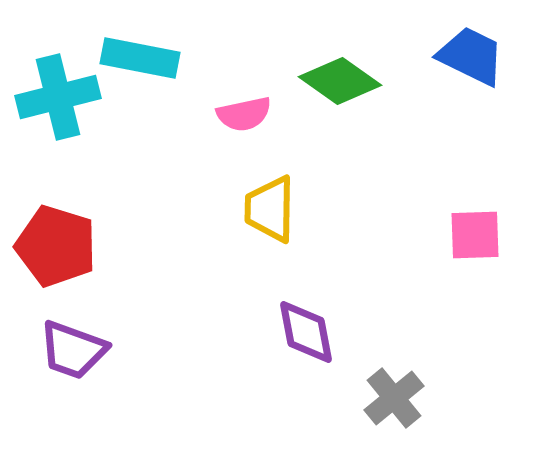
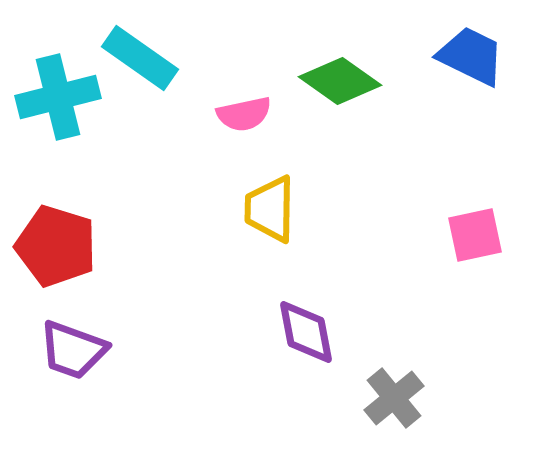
cyan rectangle: rotated 24 degrees clockwise
pink square: rotated 10 degrees counterclockwise
